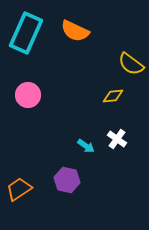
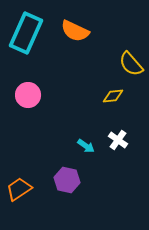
yellow semicircle: rotated 12 degrees clockwise
white cross: moved 1 px right, 1 px down
